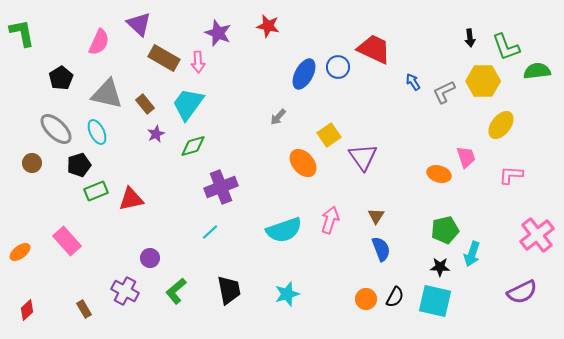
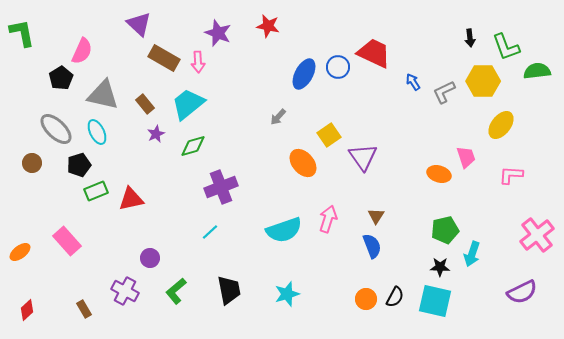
pink semicircle at (99, 42): moved 17 px left, 9 px down
red trapezoid at (374, 49): moved 4 px down
gray triangle at (107, 94): moved 4 px left, 1 px down
cyan trapezoid at (188, 104): rotated 15 degrees clockwise
pink arrow at (330, 220): moved 2 px left, 1 px up
blue semicircle at (381, 249): moved 9 px left, 3 px up
